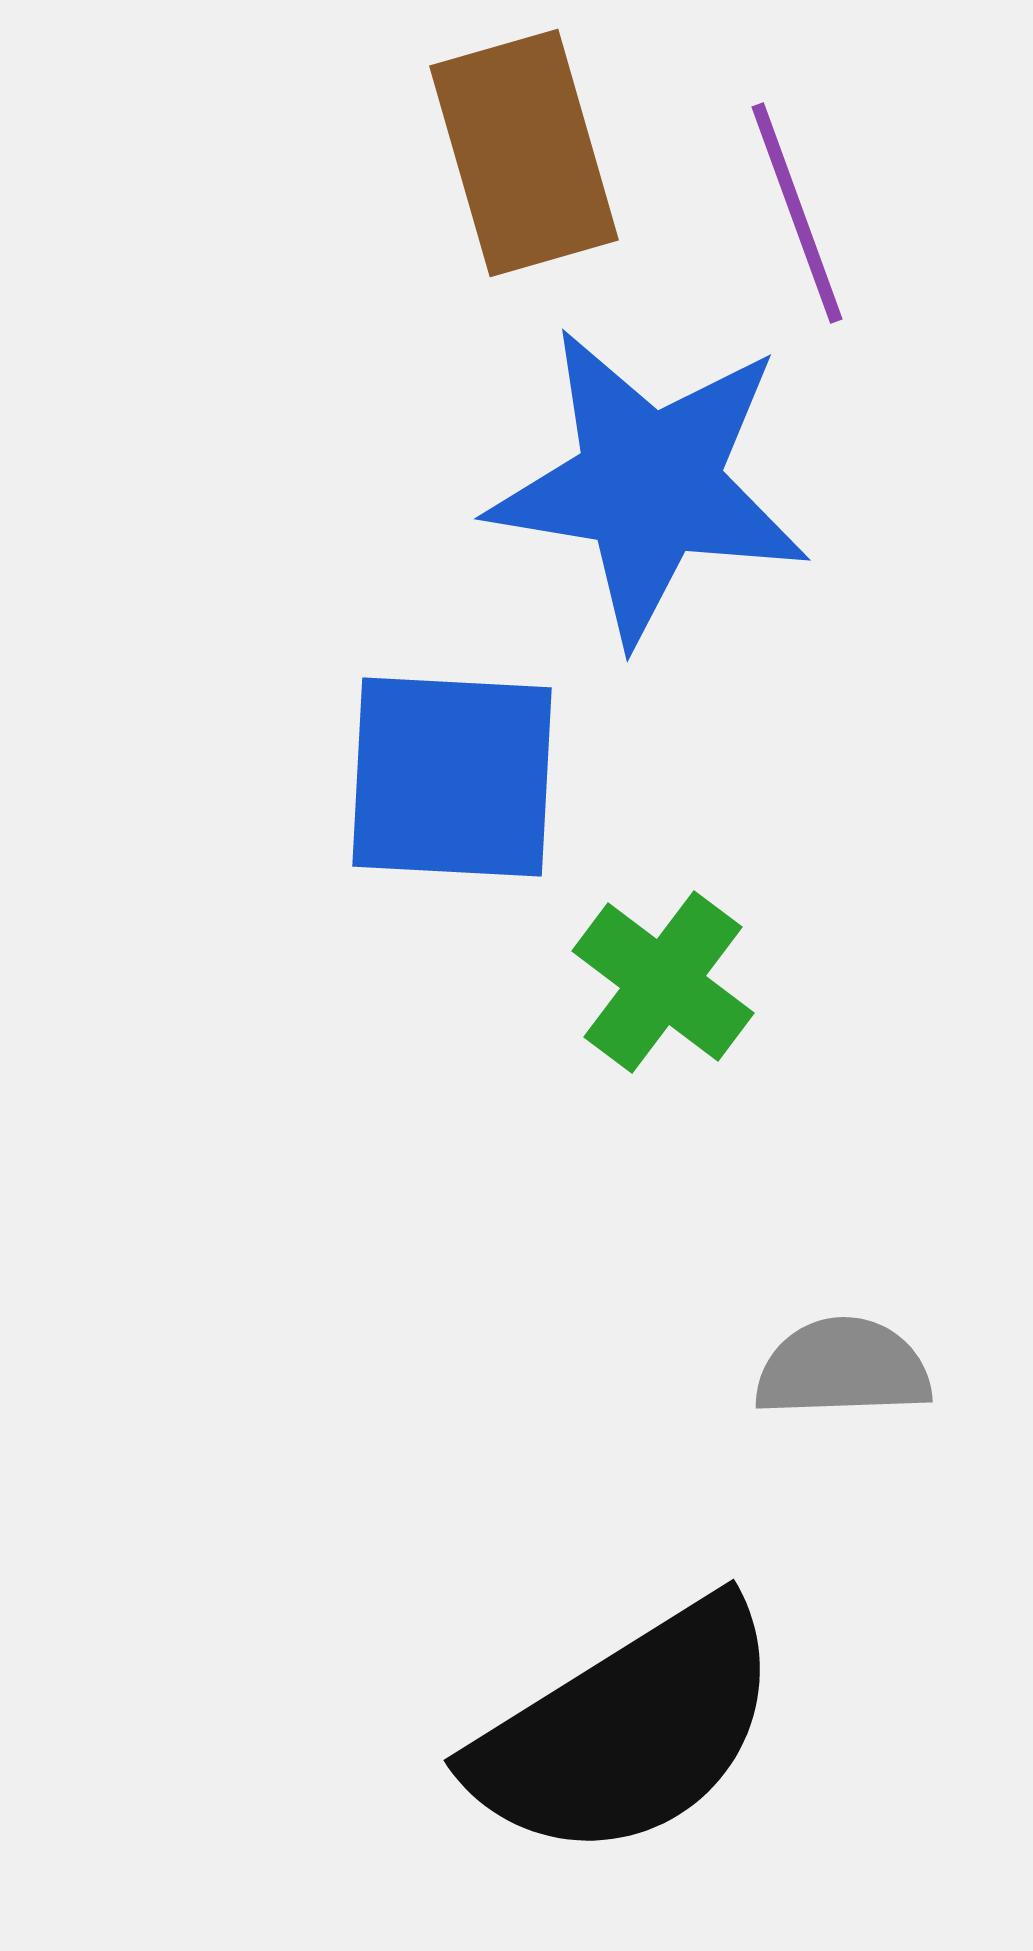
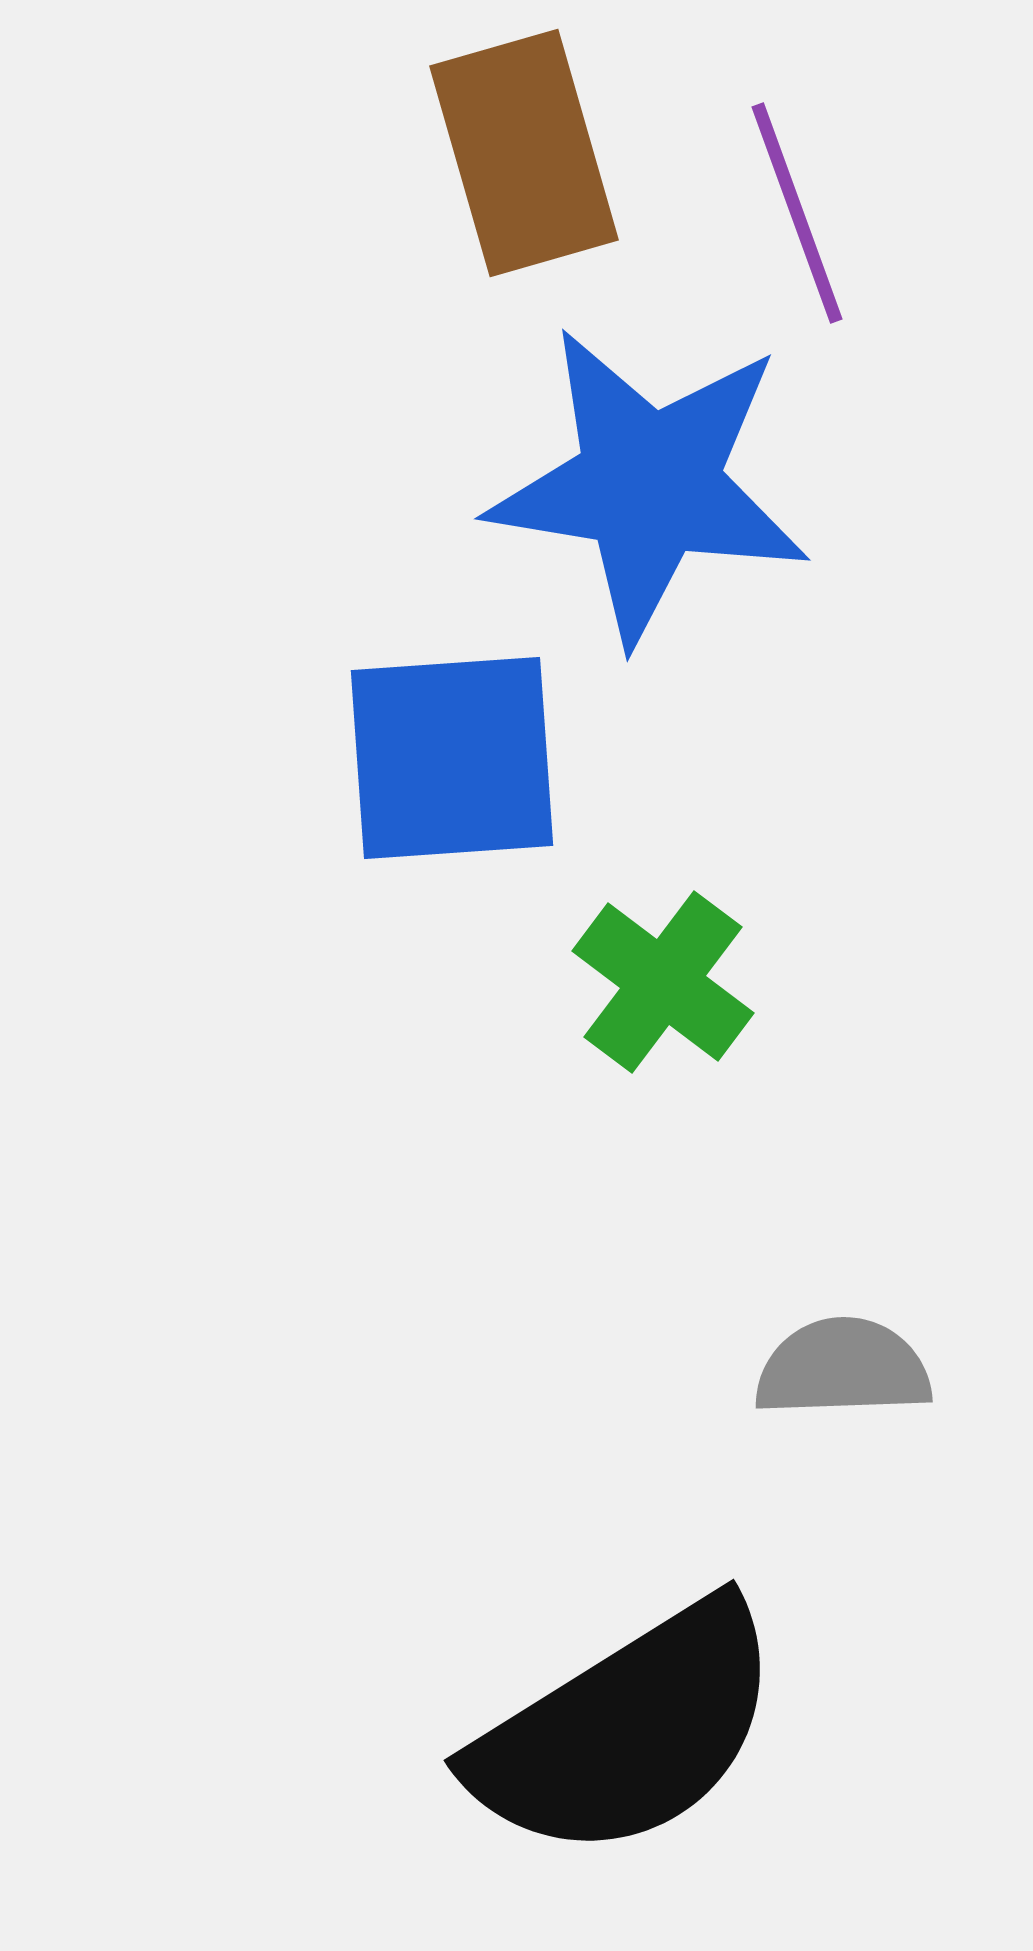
blue square: moved 19 px up; rotated 7 degrees counterclockwise
